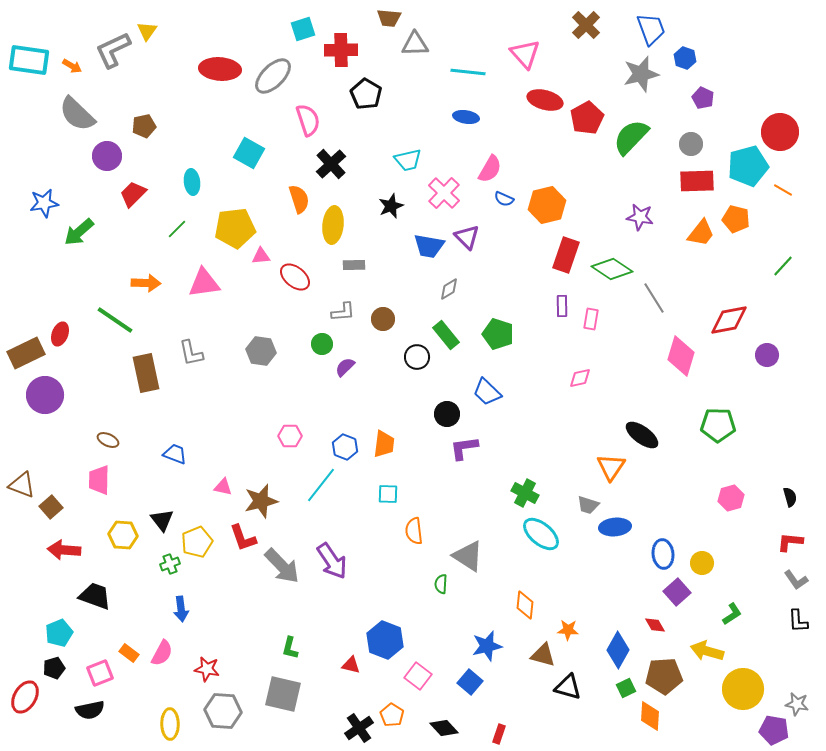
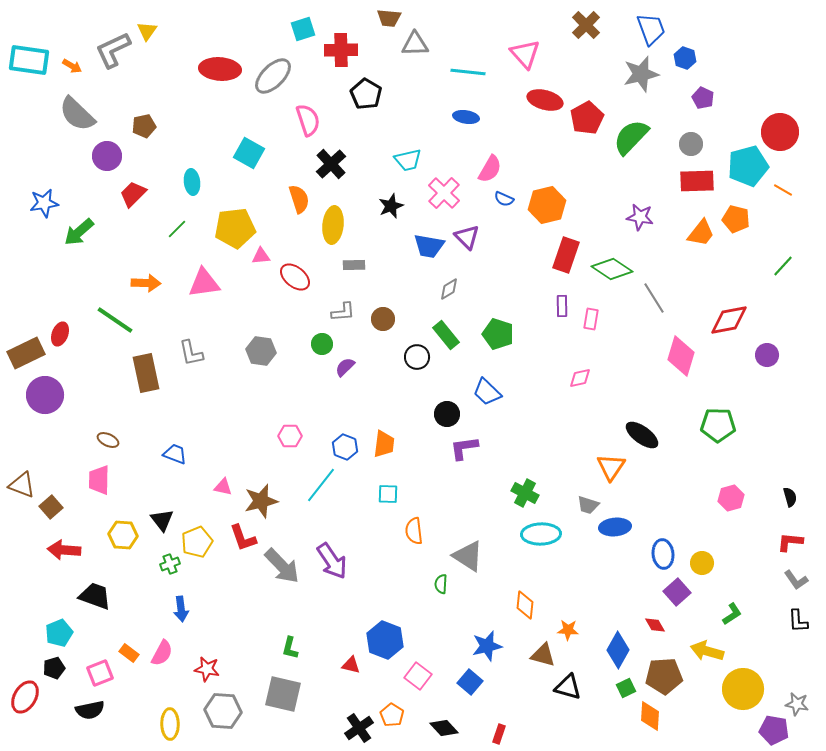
cyan ellipse at (541, 534): rotated 42 degrees counterclockwise
